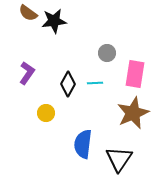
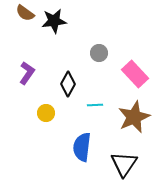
brown semicircle: moved 3 px left
gray circle: moved 8 px left
pink rectangle: rotated 52 degrees counterclockwise
cyan line: moved 22 px down
brown star: moved 1 px right, 4 px down
blue semicircle: moved 1 px left, 3 px down
black triangle: moved 5 px right, 5 px down
